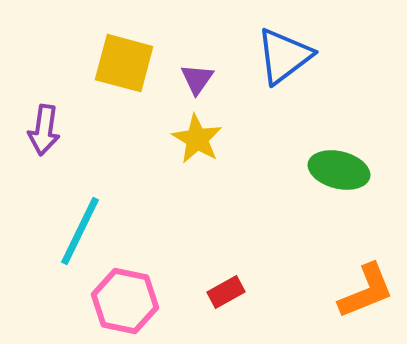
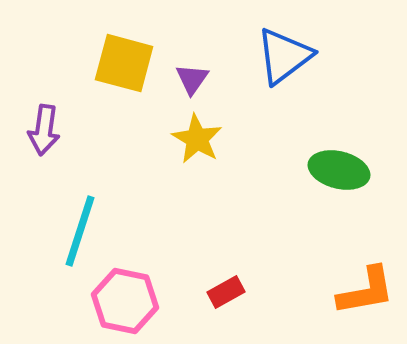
purple triangle: moved 5 px left
cyan line: rotated 8 degrees counterclockwise
orange L-shape: rotated 12 degrees clockwise
